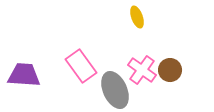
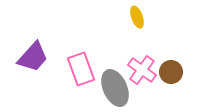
pink rectangle: moved 3 px down; rotated 16 degrees clockwise
brown circle: moved 1 px right, 2 px down
purple trapezoid: moved 9 px right, 18 px up; rotated 128 degrees clockwise
gray ellipse: moved 2 px up
